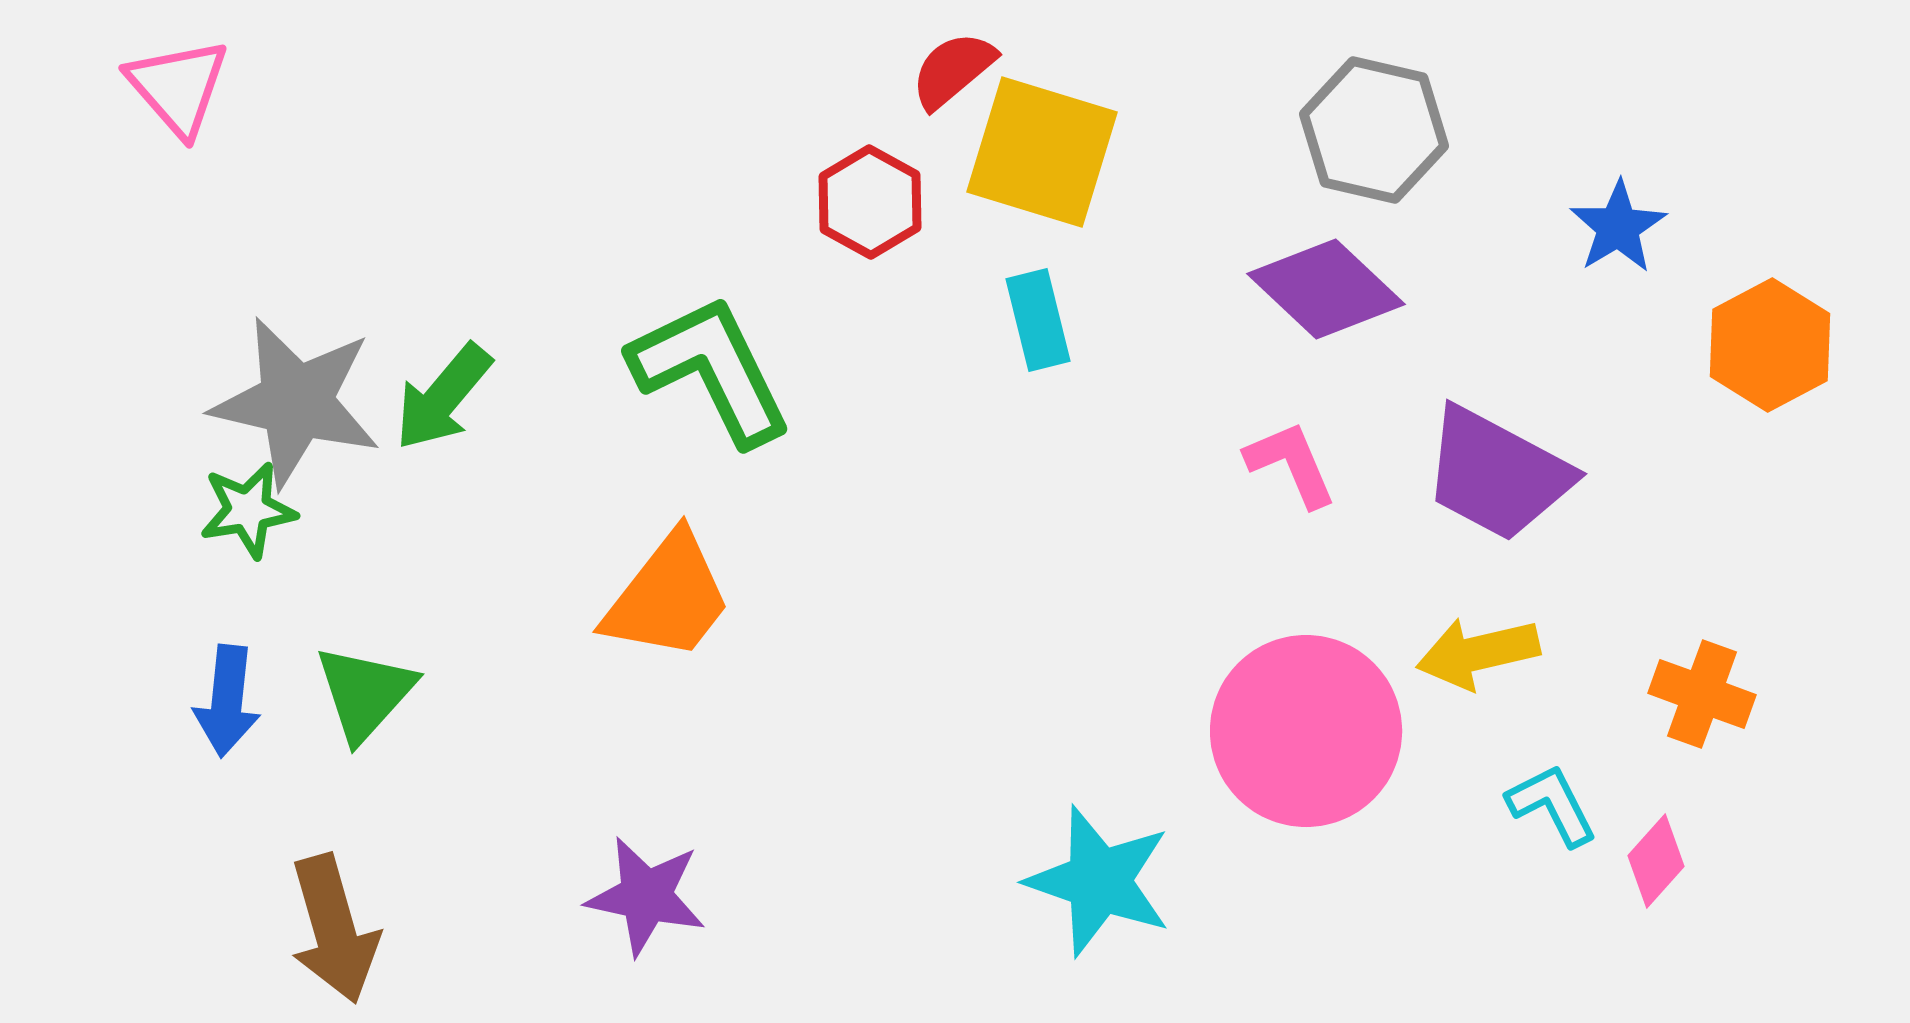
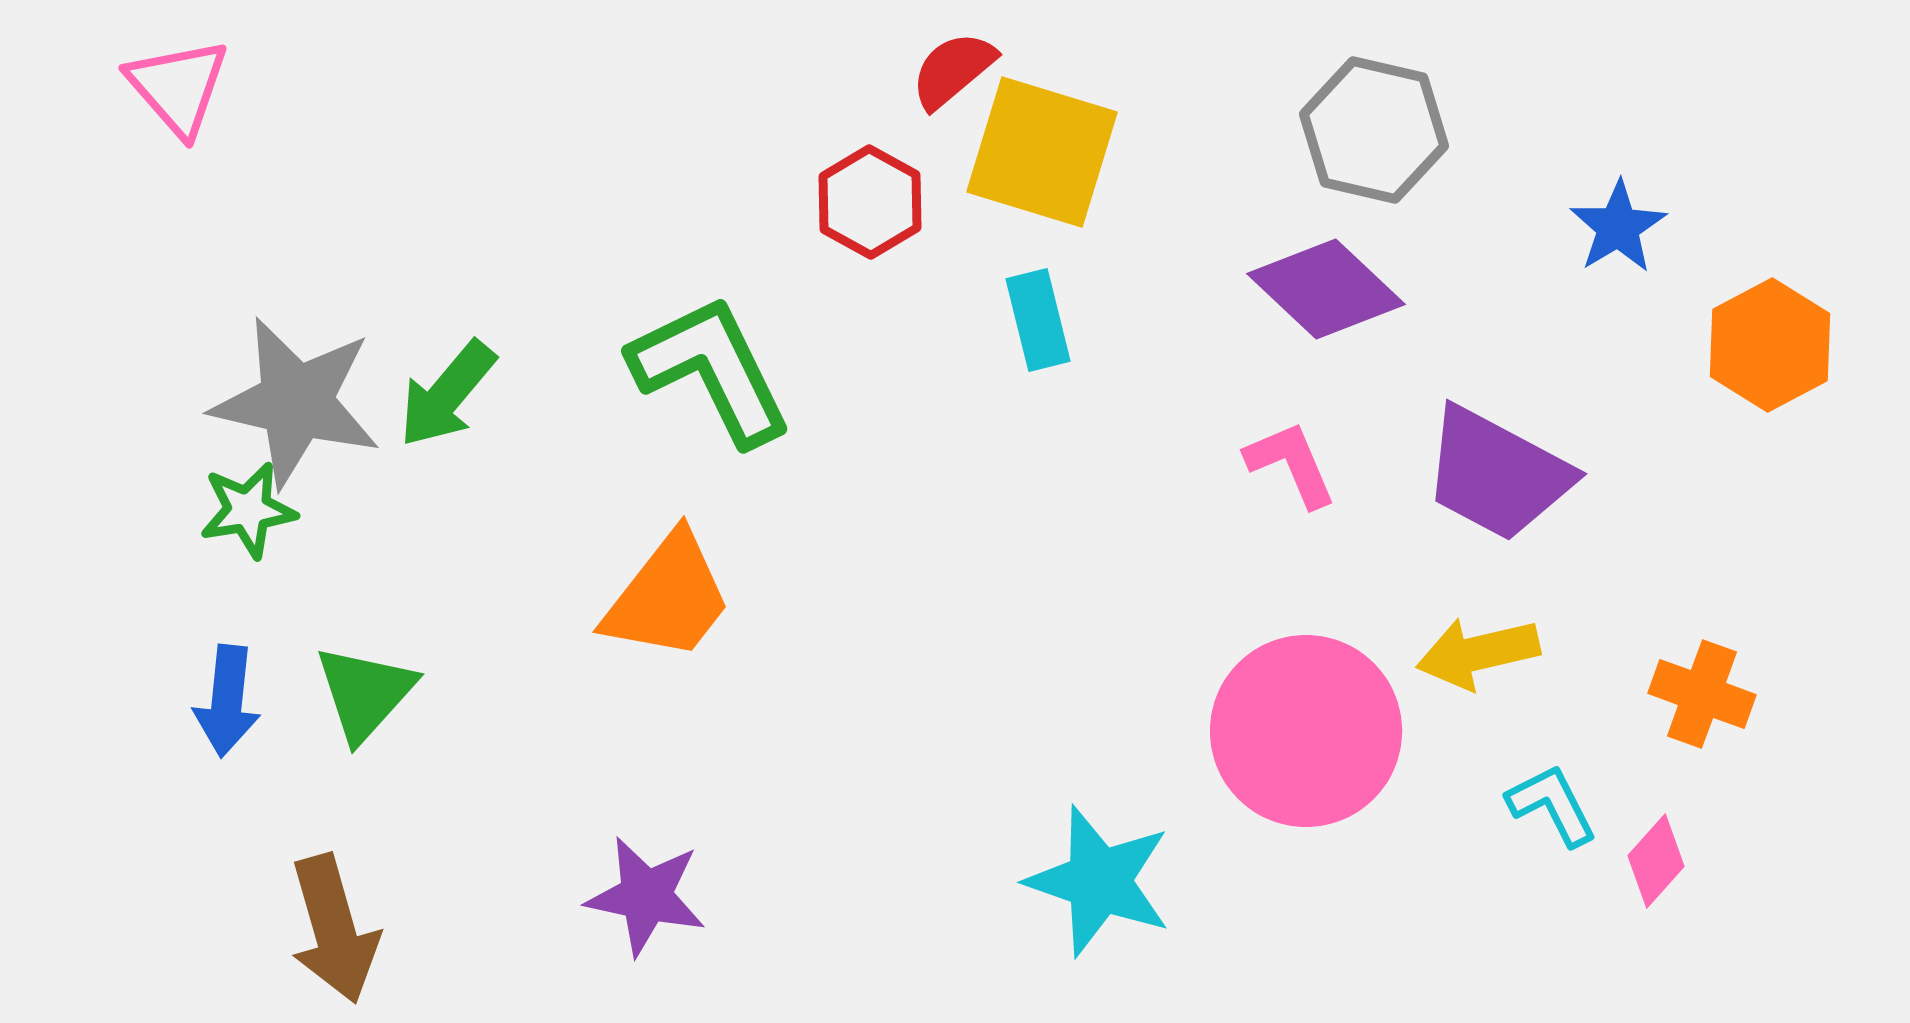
green arrow: moved 4 px right, 3 px up
